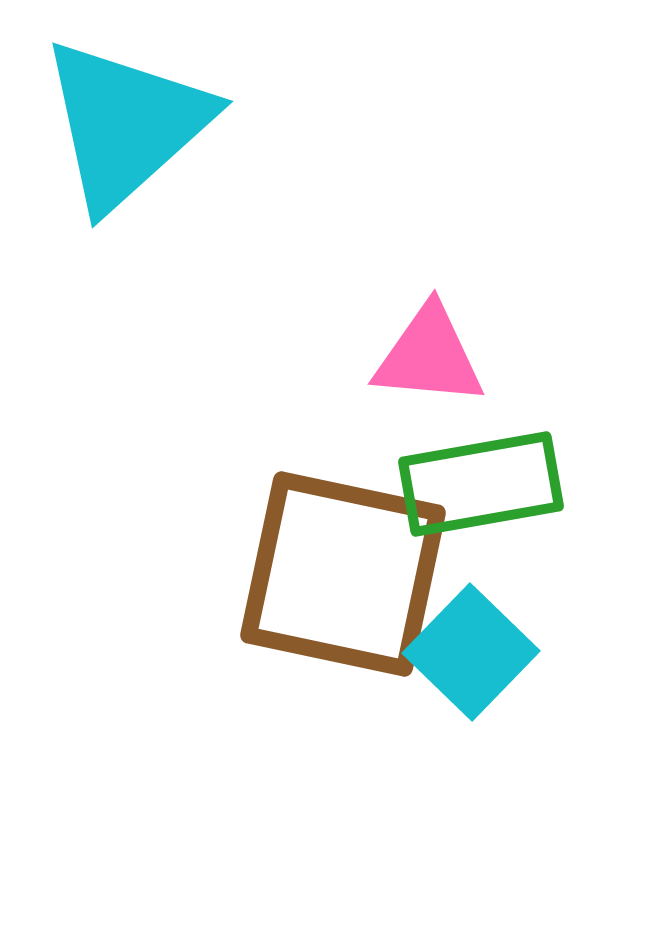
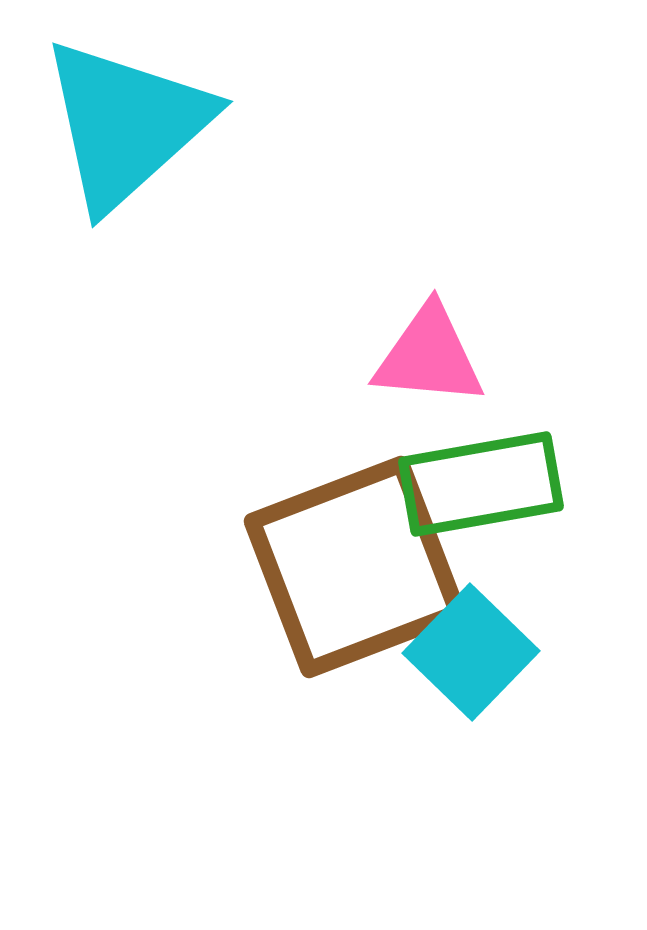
brown square: moved 12 px right, 7 px up; rotated 33 degrees counterclockwise
